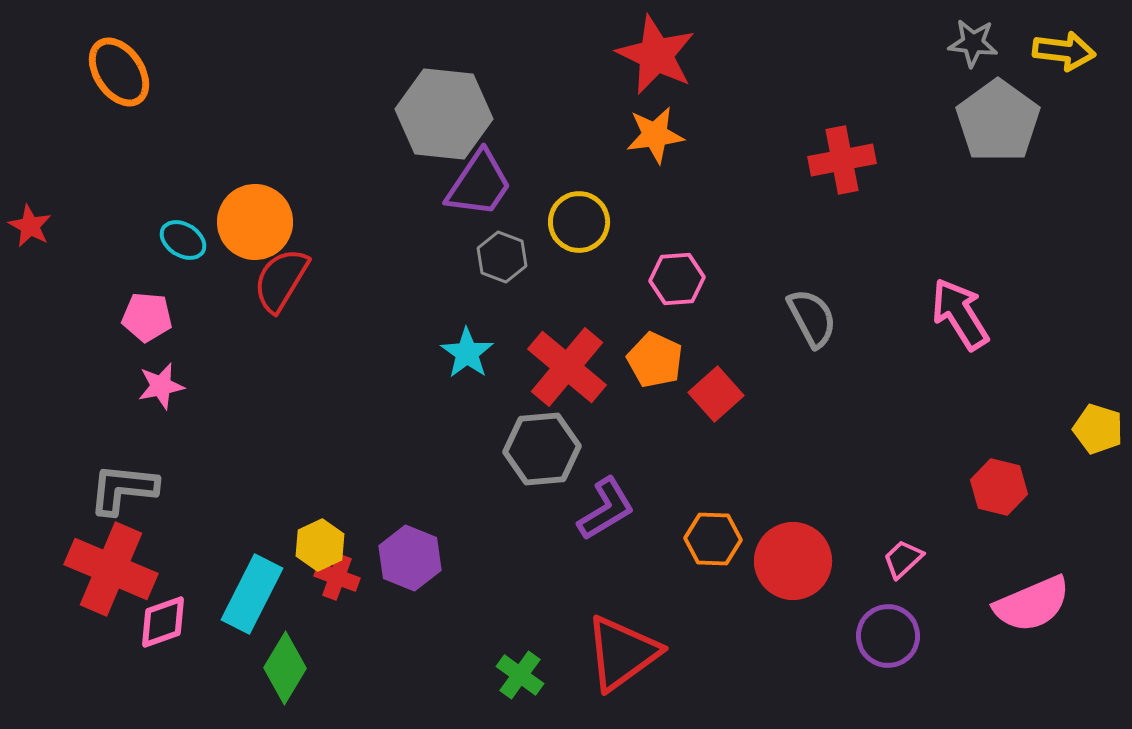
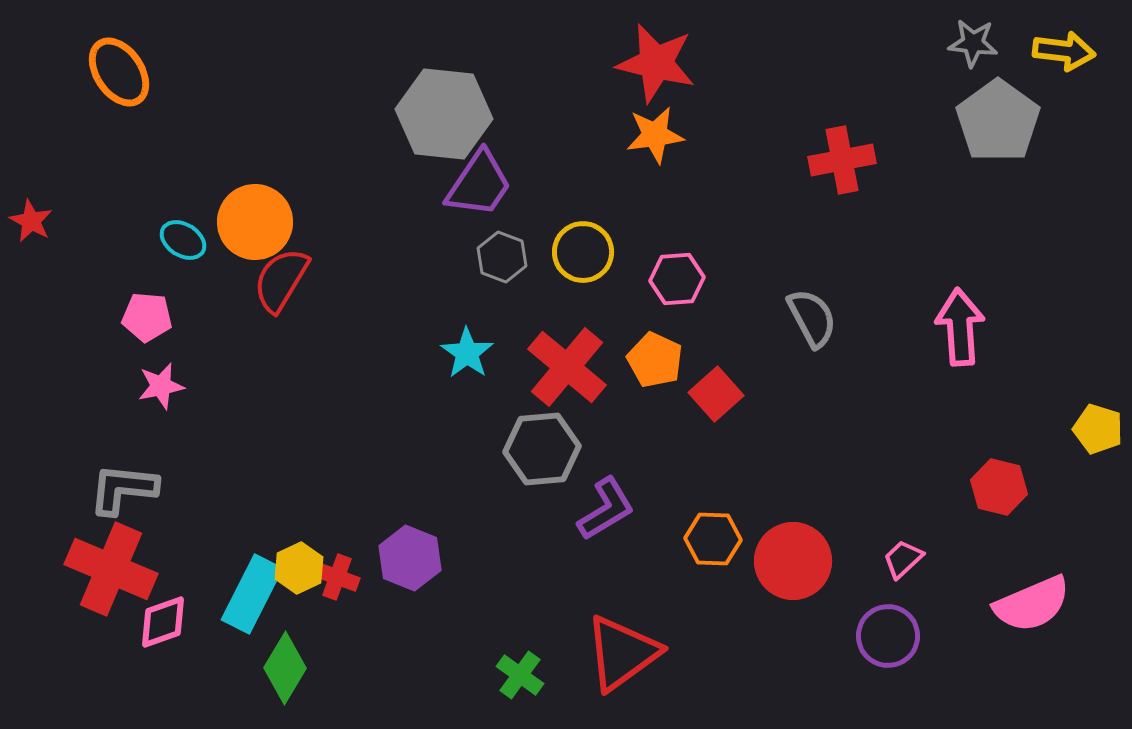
red star at (656, 55): moved 8 px down; rotated 12 degrees counterclockwise
yellow circle at (579, 222): moved 4 px right, 30 px down
red star at (30, 226): moved 1 px right, 5 px up
pink arrow at (960, 314): moved 13 px down; rotated 28 degrees clockwise
yellow hexagon at (320, 545): moved 21 px left, 23 px down
